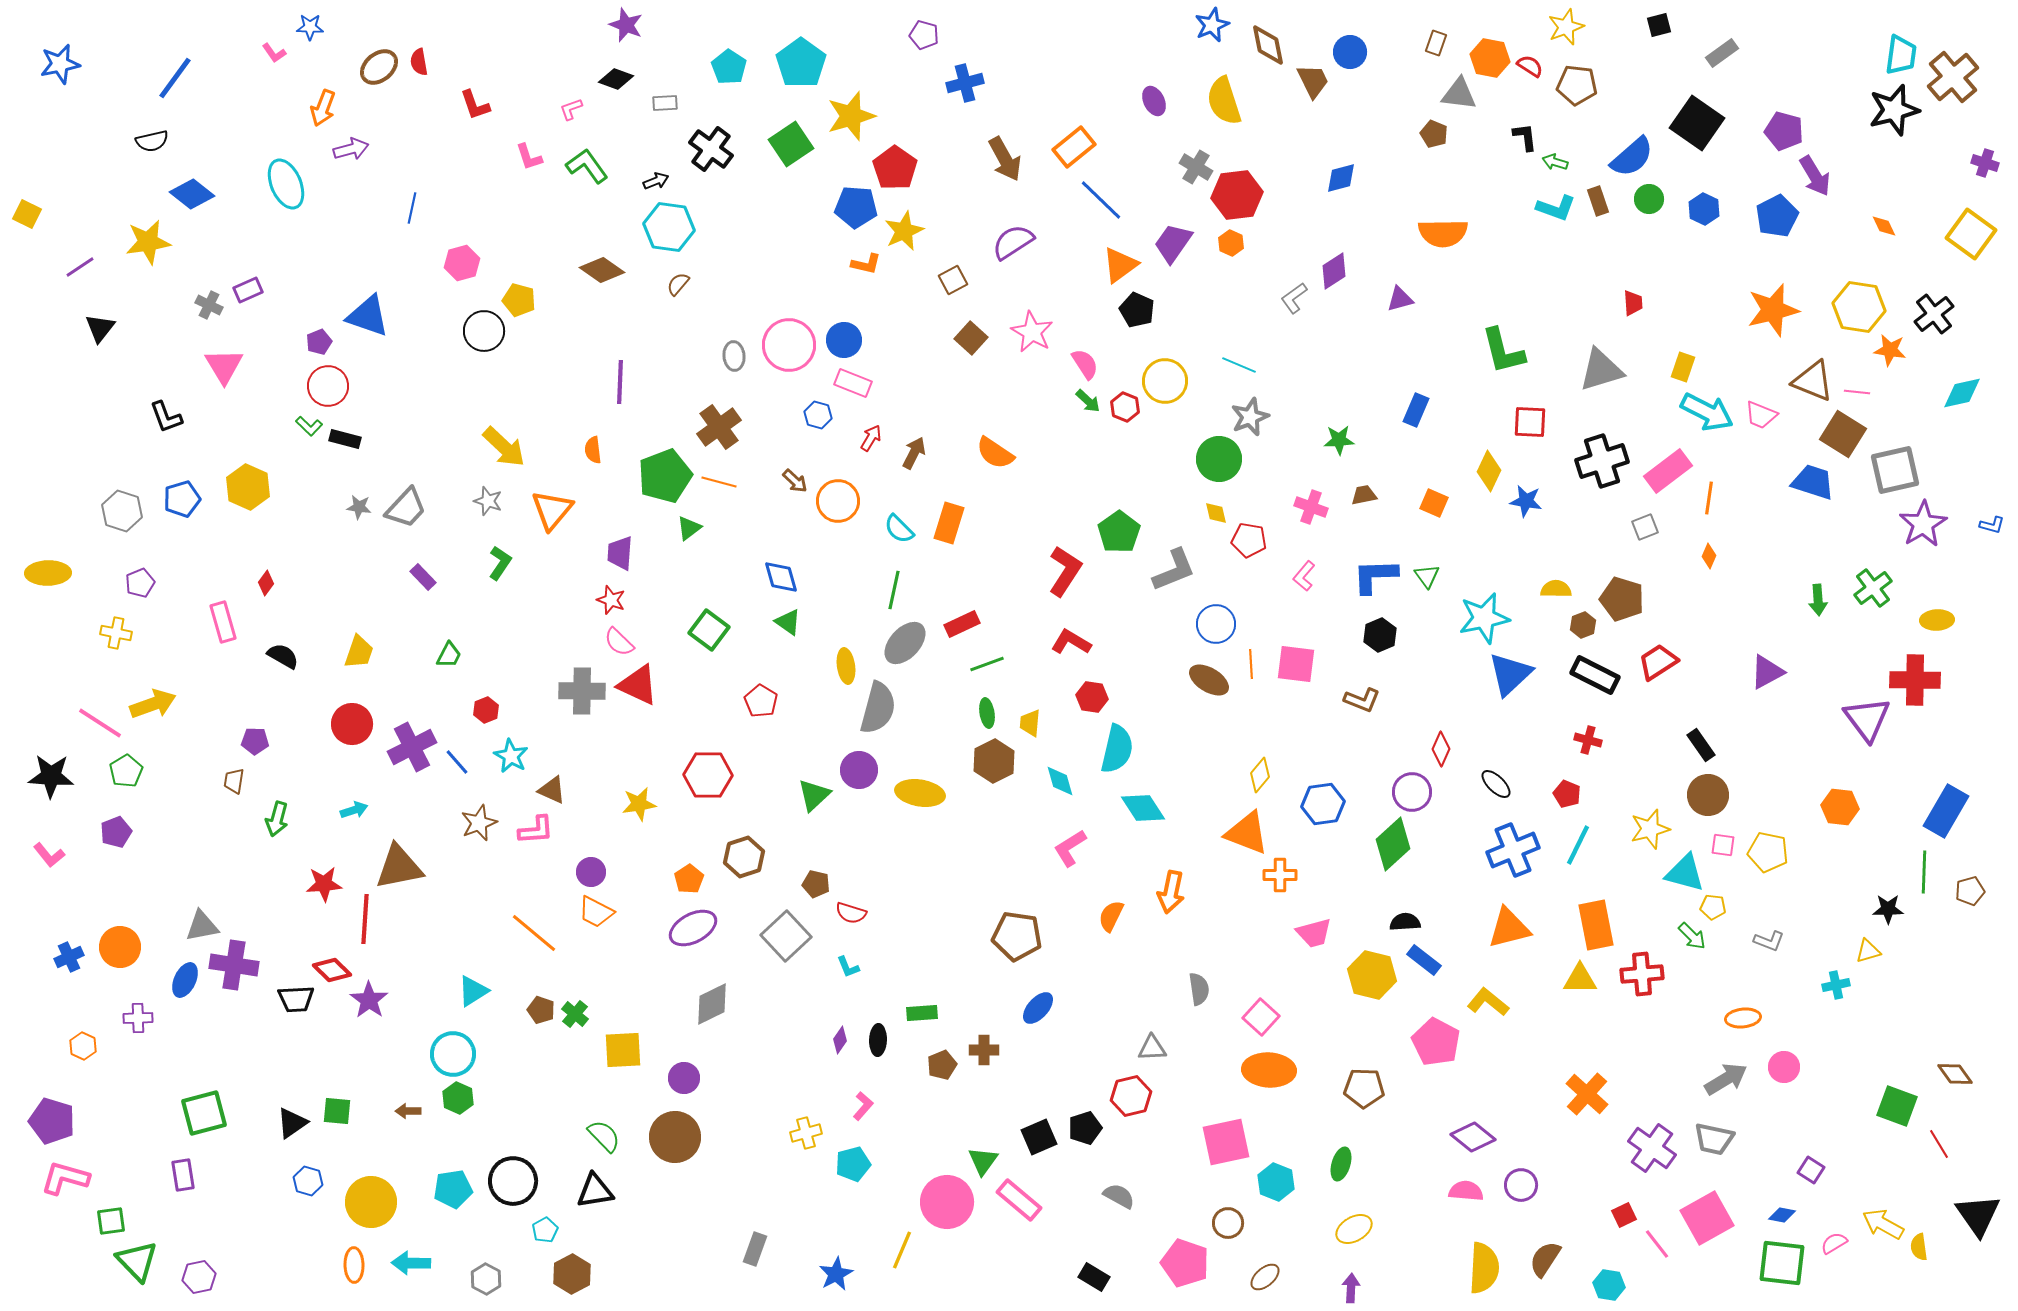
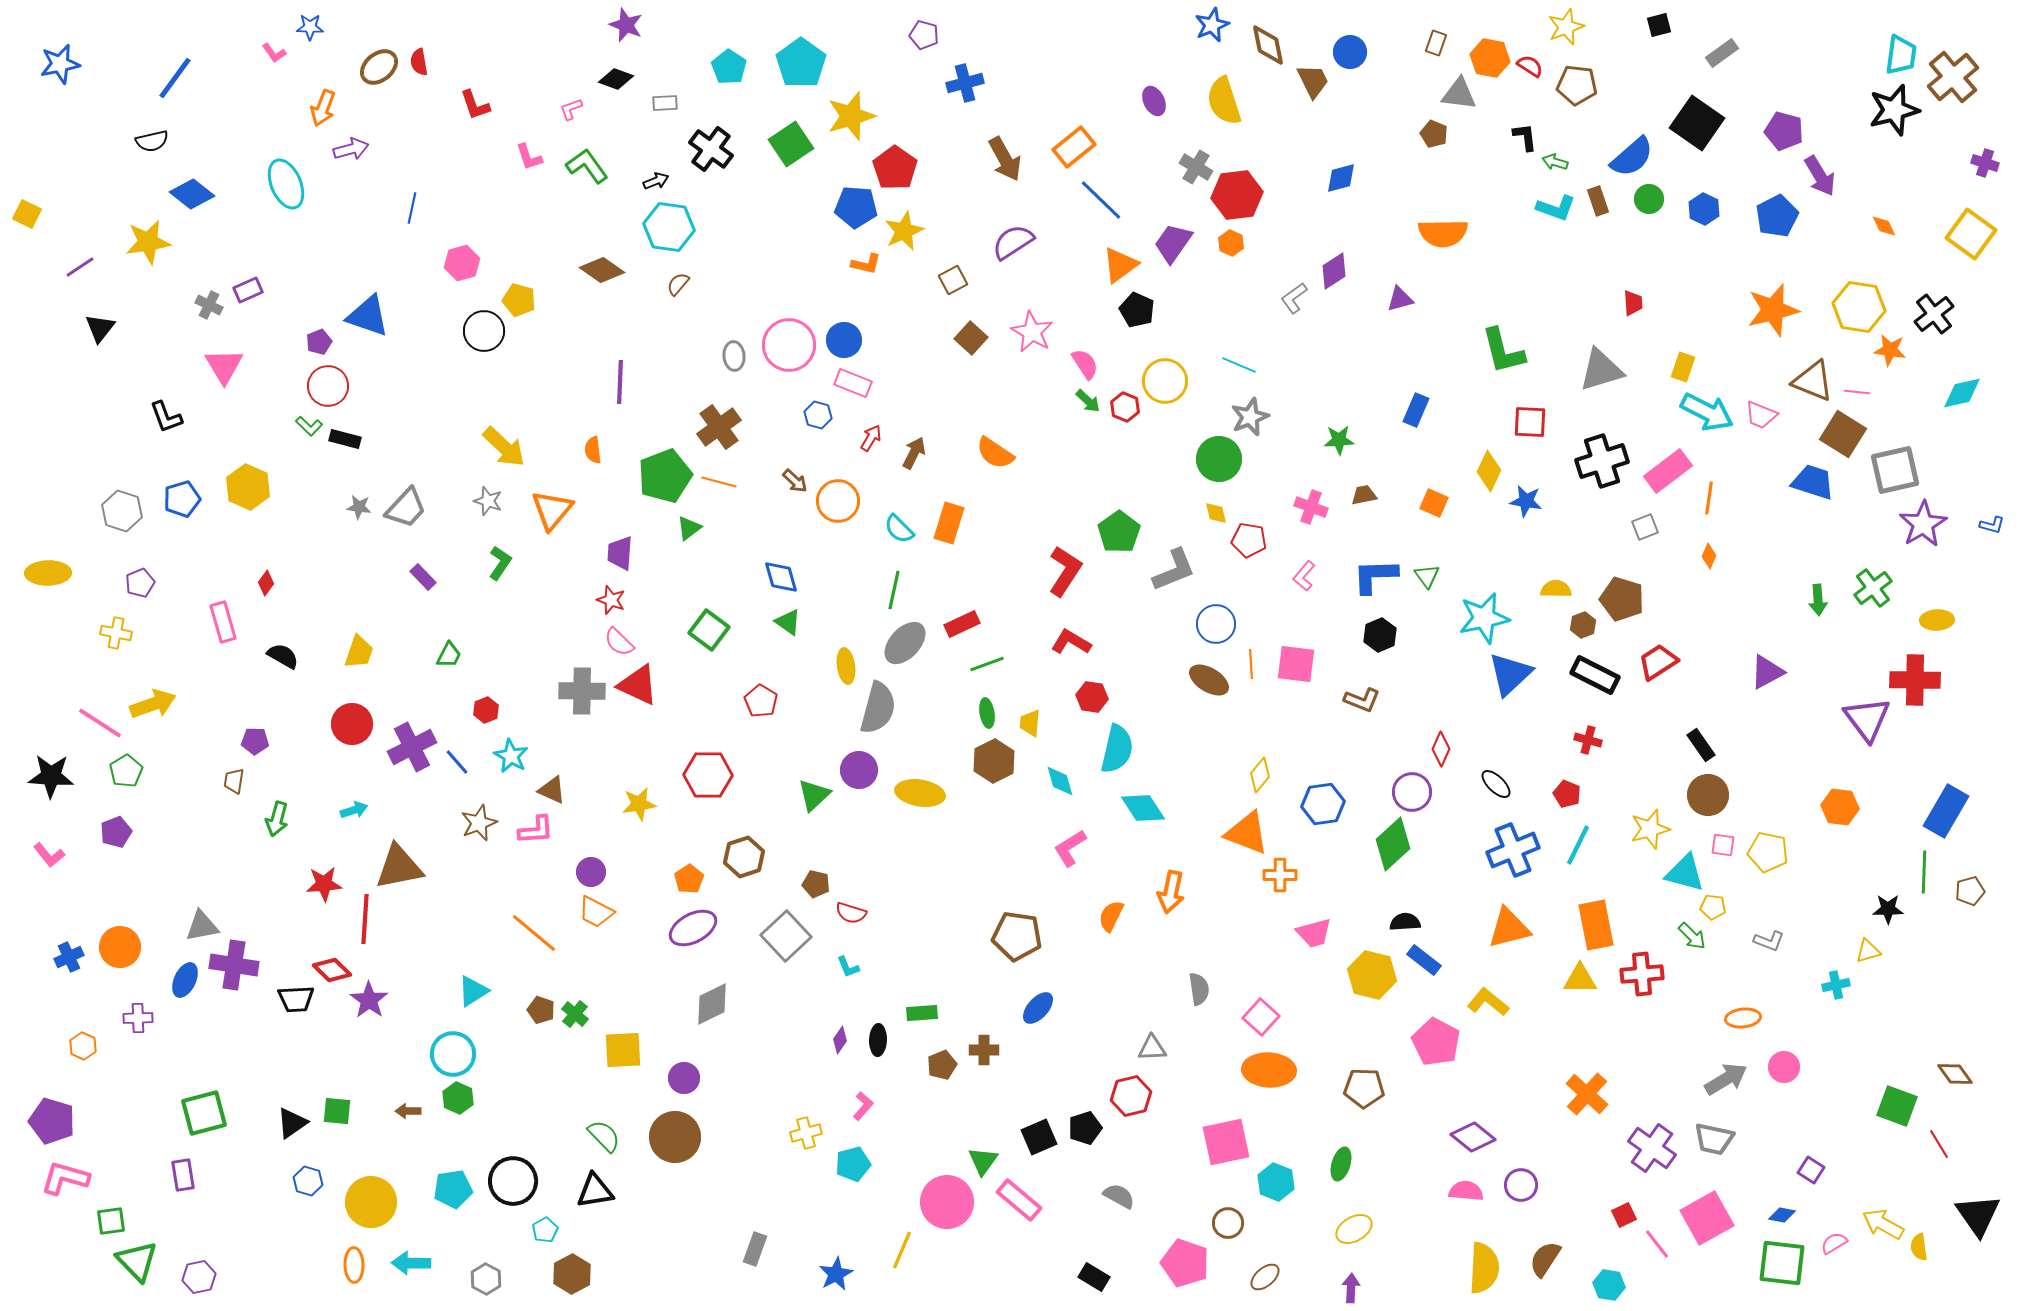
purple arrow at (1815, 176): moved 5 px right
